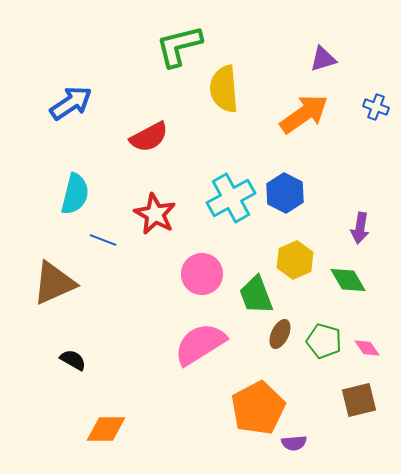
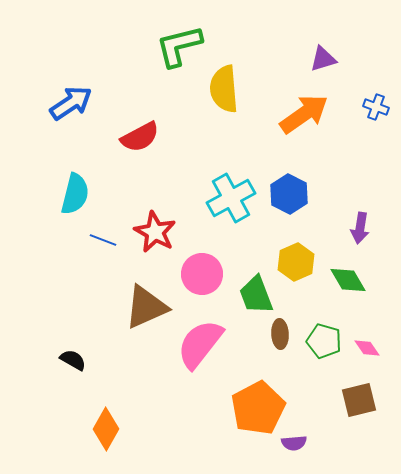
red semicircle: moved 9 px left
blue hexagon: moved 4 px right, 1 px down
red star: moved 18 px down
yellow hexagon: moved 1 px right, 2 px down
brown triangle: moved 92 px right, 24 px down
brown ellipse: rotated 28 degrees counterclockwise
pink semicircle: rotated 20 degrees counterclockwise
orange diamond: rotated 60 degrees counterclockwise
